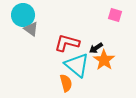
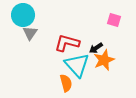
pink square: moved 1 px left, 5 px down
gray triangle: moved 1 px left, 4 px down; rotated 28 degrees clockwise
orange star: rotated 15 degrees clockwise
cyan triangle: rotated 8 degrees clockwise
